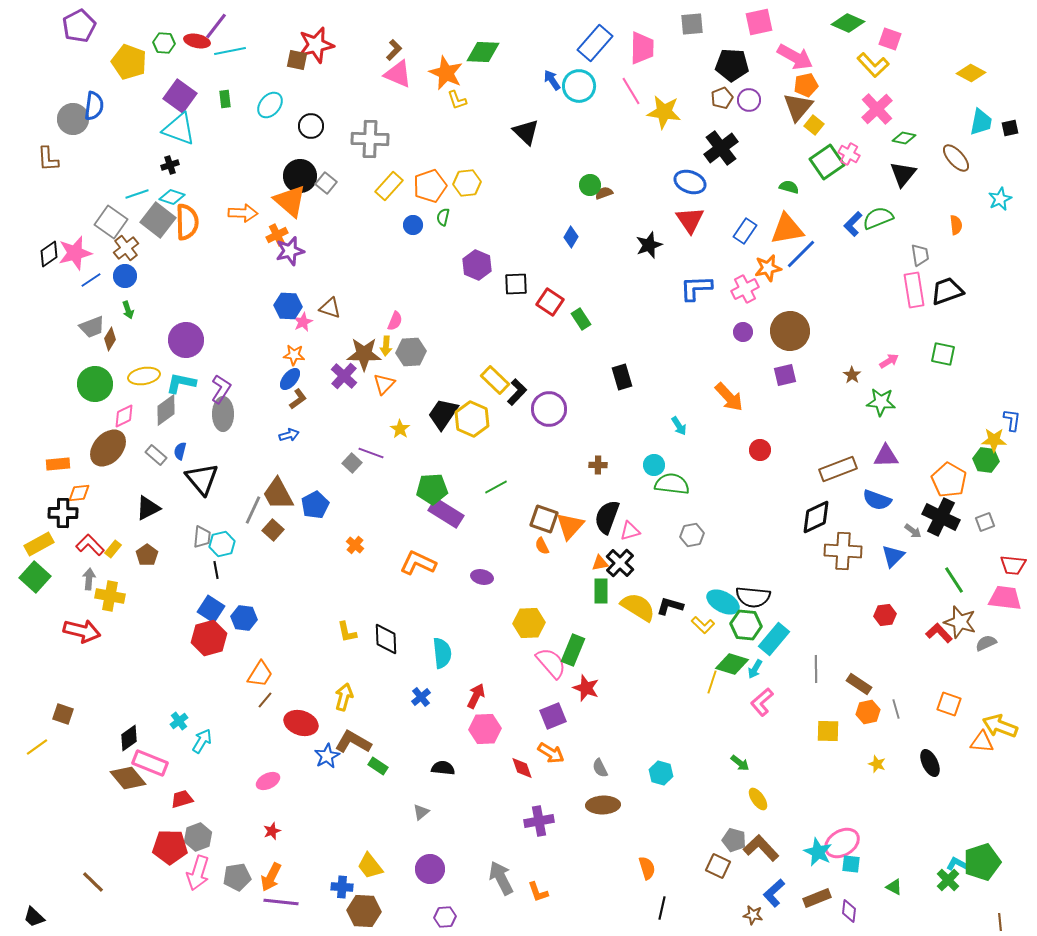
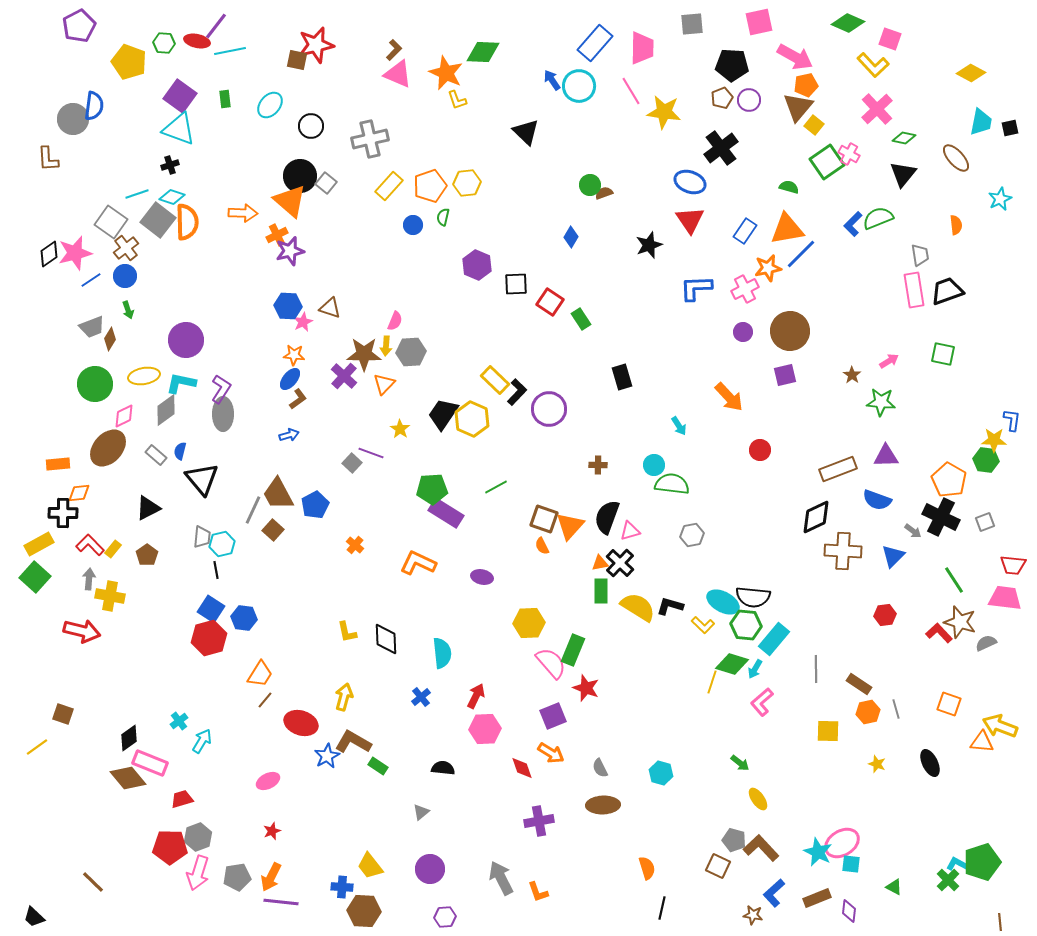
gray cross at (370, 139): rotated 15 degrees counterclockwise
